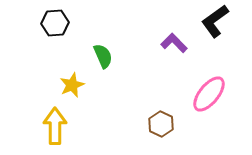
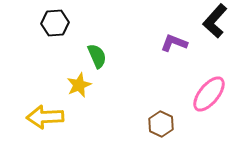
black L-shape: rotated 12 degrees counterclockwise
purple L-shape: rotated 24 degrees counterclockwise
green semicircle: moved 6 px left
yellow star: moved 7 px right
yellow arrow: moved 10 px left, 9 px up; rotated 93 degrees counterclockwise
